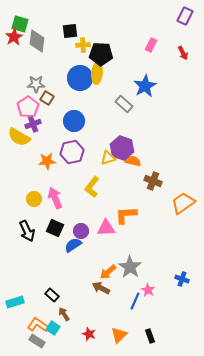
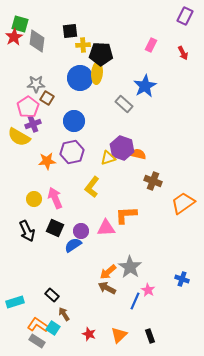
orange semicircle at (133, 161): moved 5 px right, 7 px up
brown arrow at (101, 288): moved 6 px right
